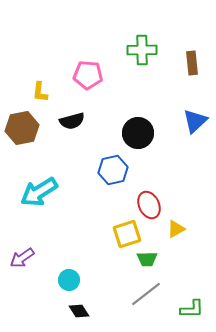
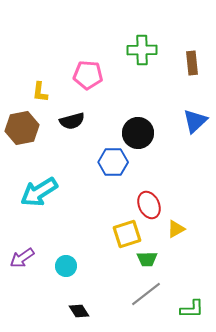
blue hexagon: moved 8 px up; rotated 12 degrees clockwise
cyan circle: moved 3 px left, 14 px up
